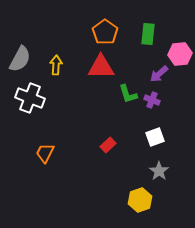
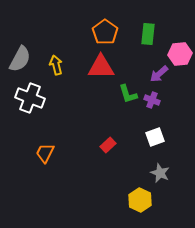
yellow arrow: rotated 18 degrees counterclockwise
gray star: moved 1 px right, 2 px down; rotated 12 degrees counterclockwise
yellow hexagon: rotated 15 degrees counterclockwise
